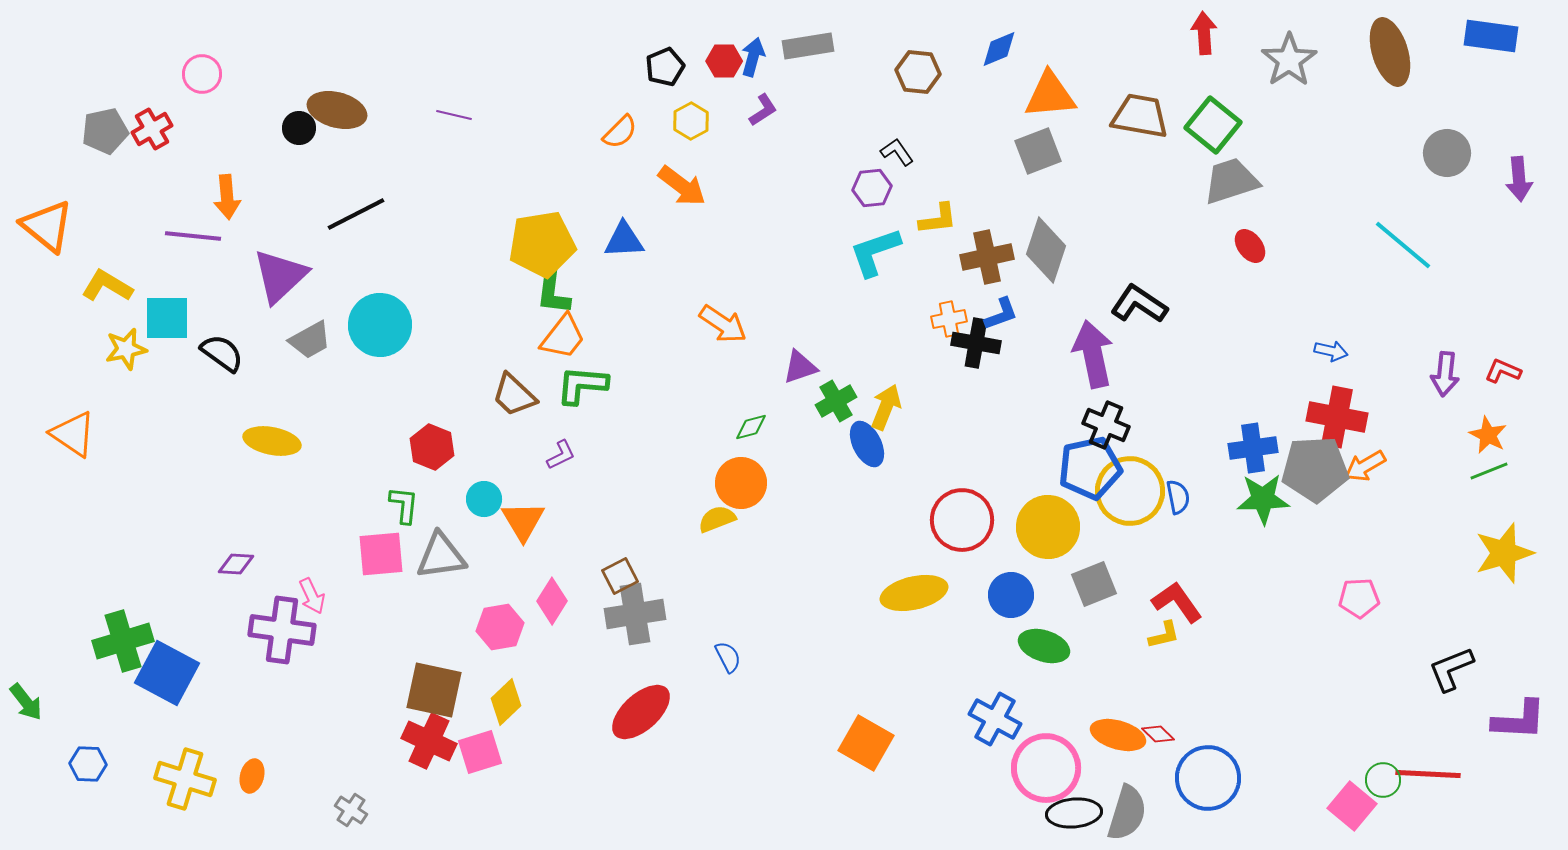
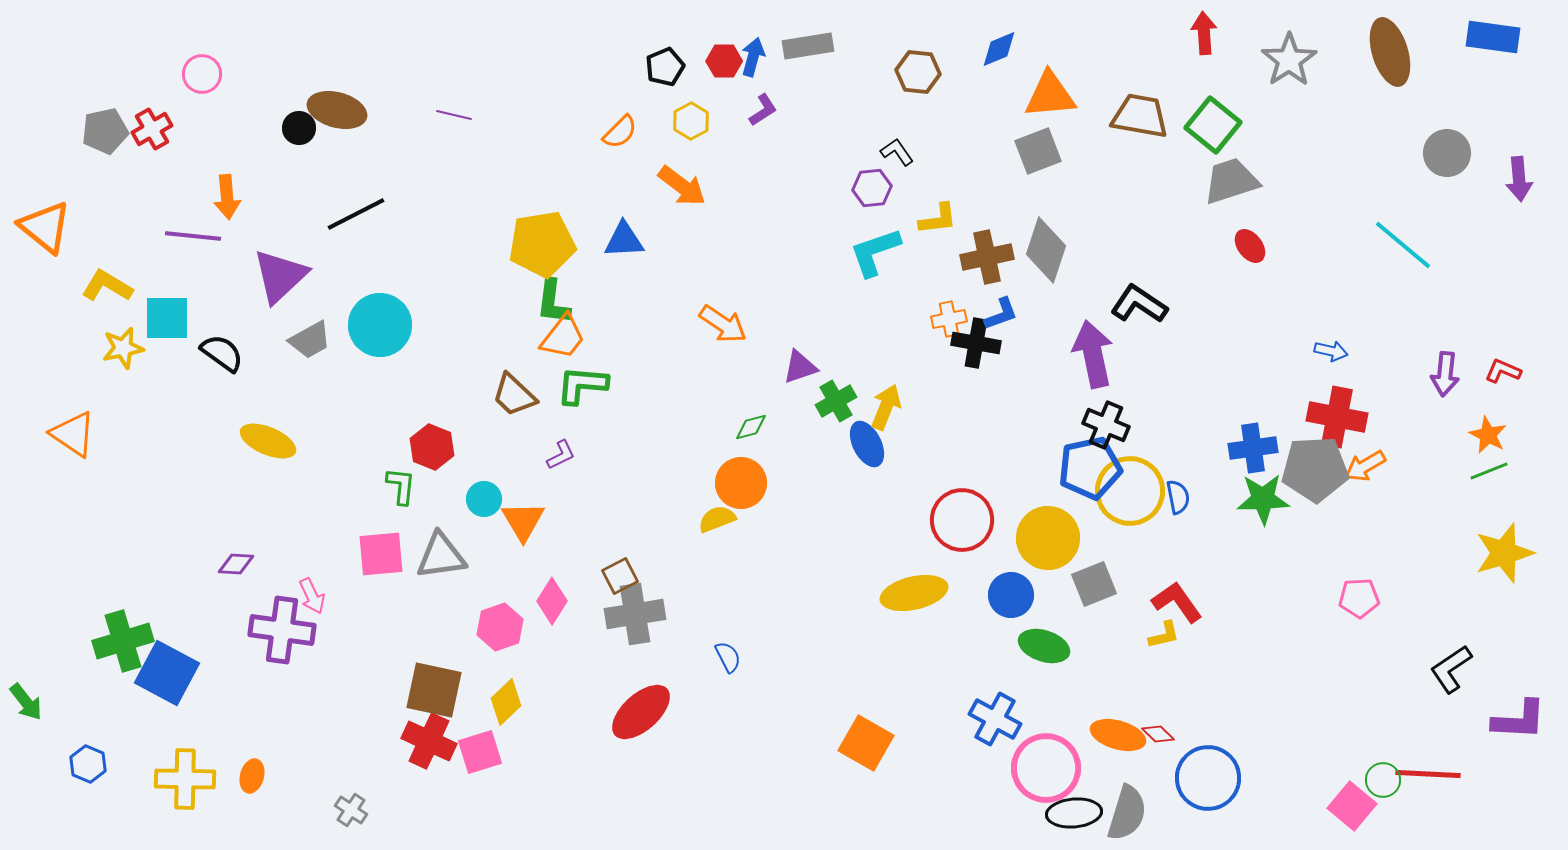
blue rectangle at (1491, 36): moved 2 px right, 1 px down
orange triangle at (47, 226): moved 2 px left, 1 px down
green L-shape at (553, 292): moved 10 px down
yellow star at (126, 349): moved 3 px left, 1 px up
yellow ellipse at (272, 441): moved 4 px left; rotated 12 degrees clockwise
green L-shape at (404, 505): moved 3 px left, 19 px up
yellow circle at (1048, 527): moved 11 px down
pink hexagon at (500, 627): rotated 9 degrees counterclockwise
black L-shape at (1451, 669): rotated 12 degrees counterclockwise
blue hexagon at (88, 764): rotated 21 degrees clockwise
yellow cross at (185, 779): rotated 16 degrees counterclockwise
